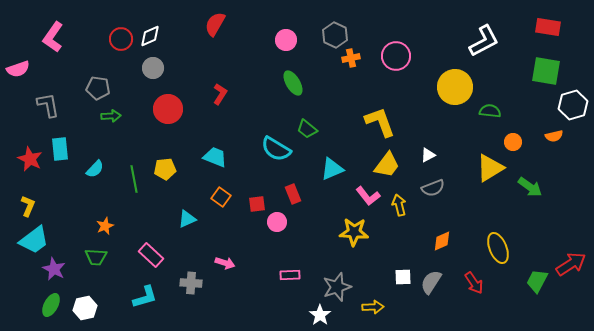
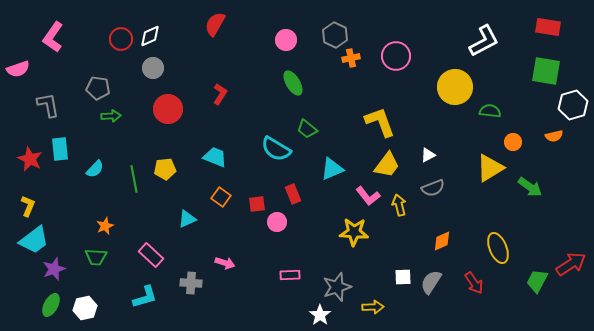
purple star at (54, 269): rotated 25 degrees clockwise
